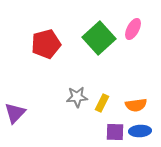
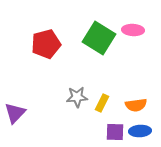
pink ellipse: moved 1 px down; rotated 65 degrees clockwise
green square: rotated 16 degrees counterclockwise
